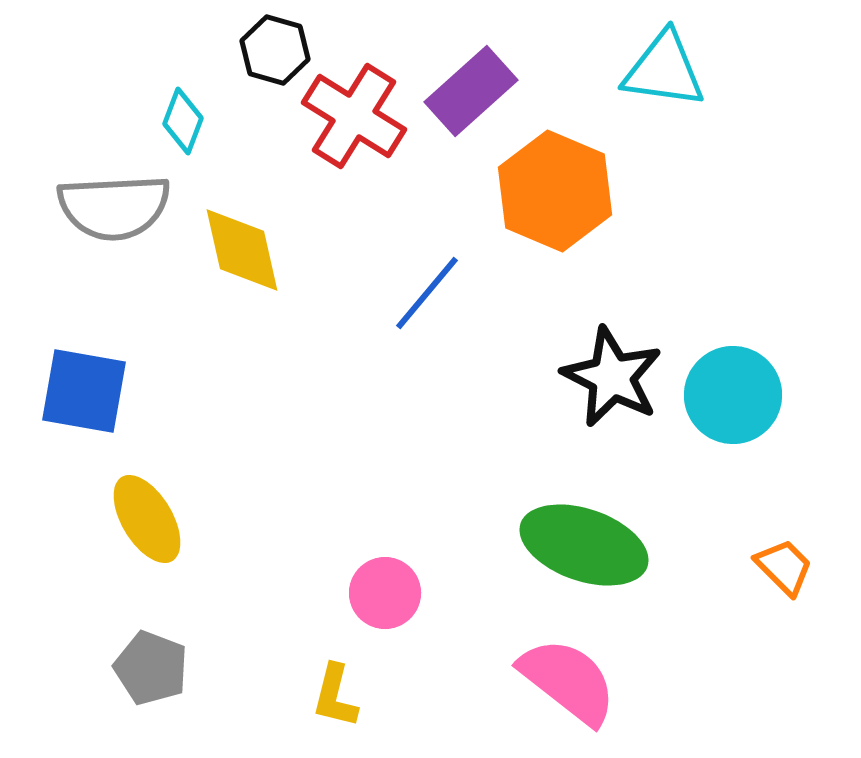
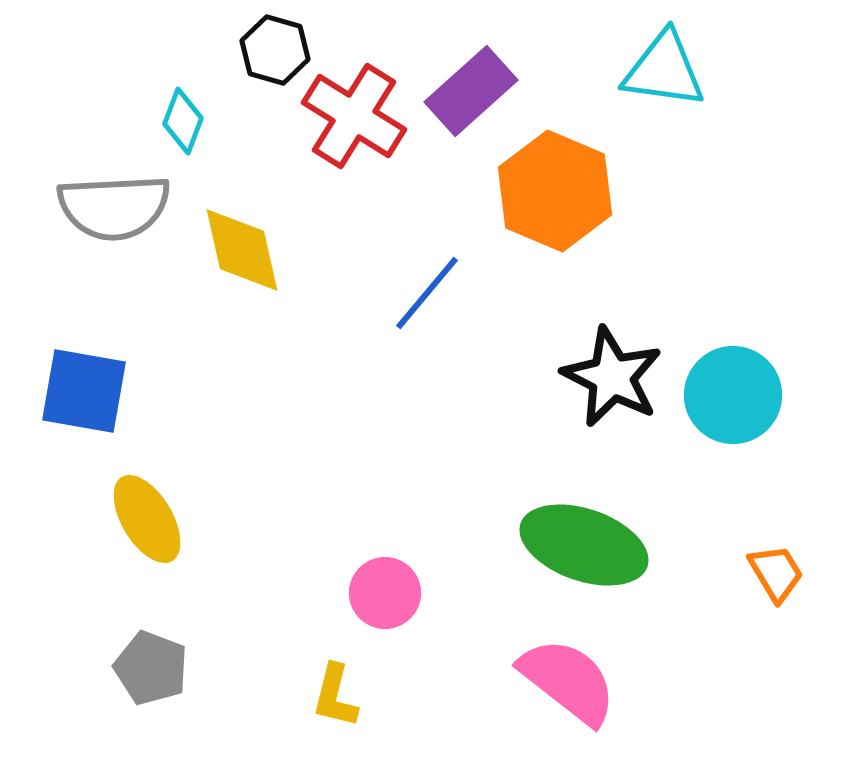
orange trapezoid: moved 8 px left, 6 px down; rotated 14 degrees clockwise
